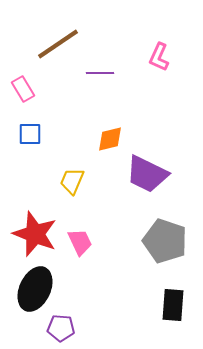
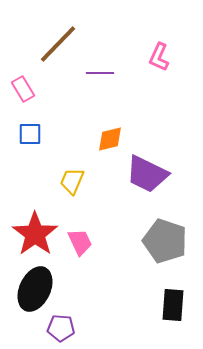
brown line: rotated 12 degrees counterclockwise
red star: rotated 15 degrees clockwise
